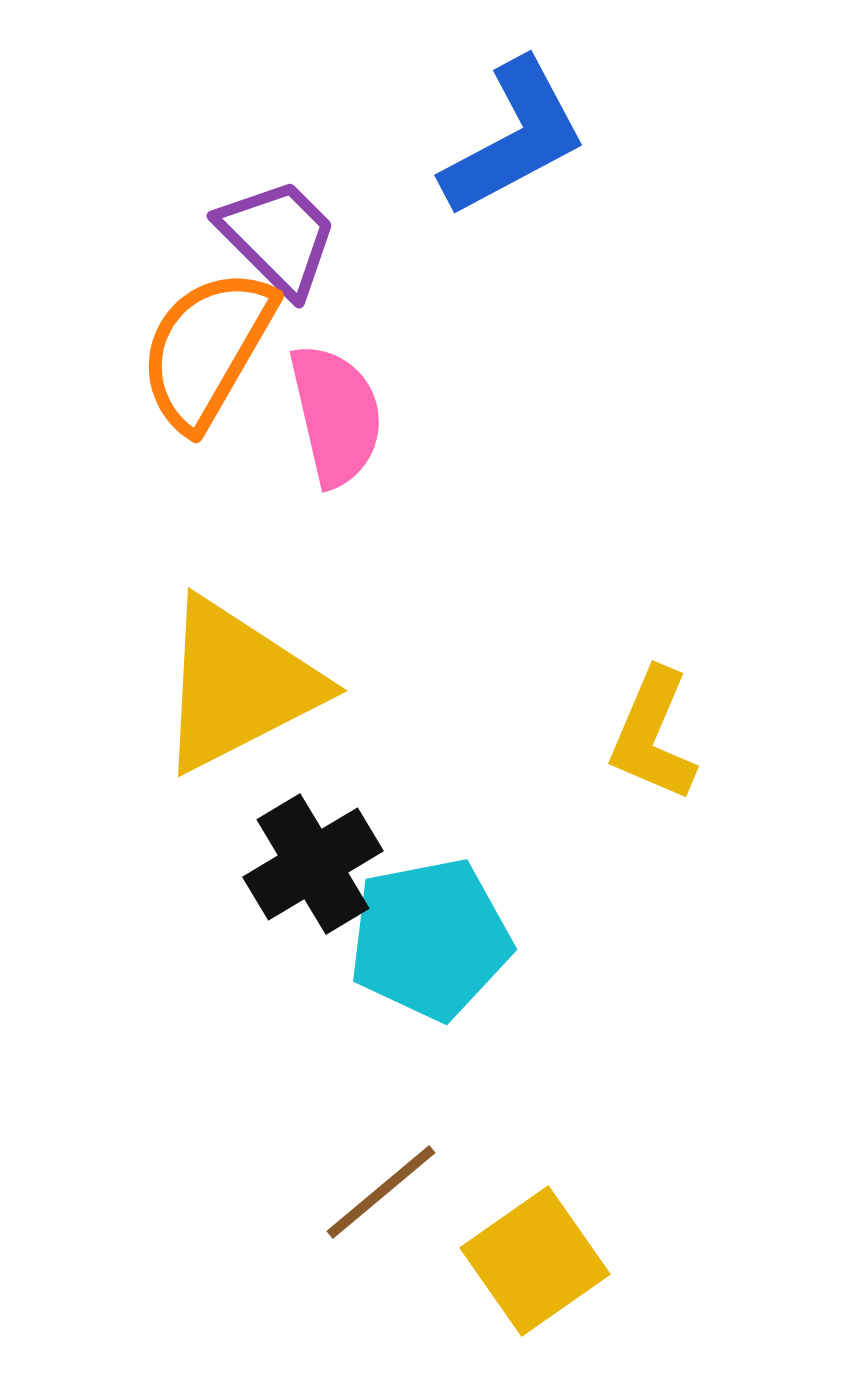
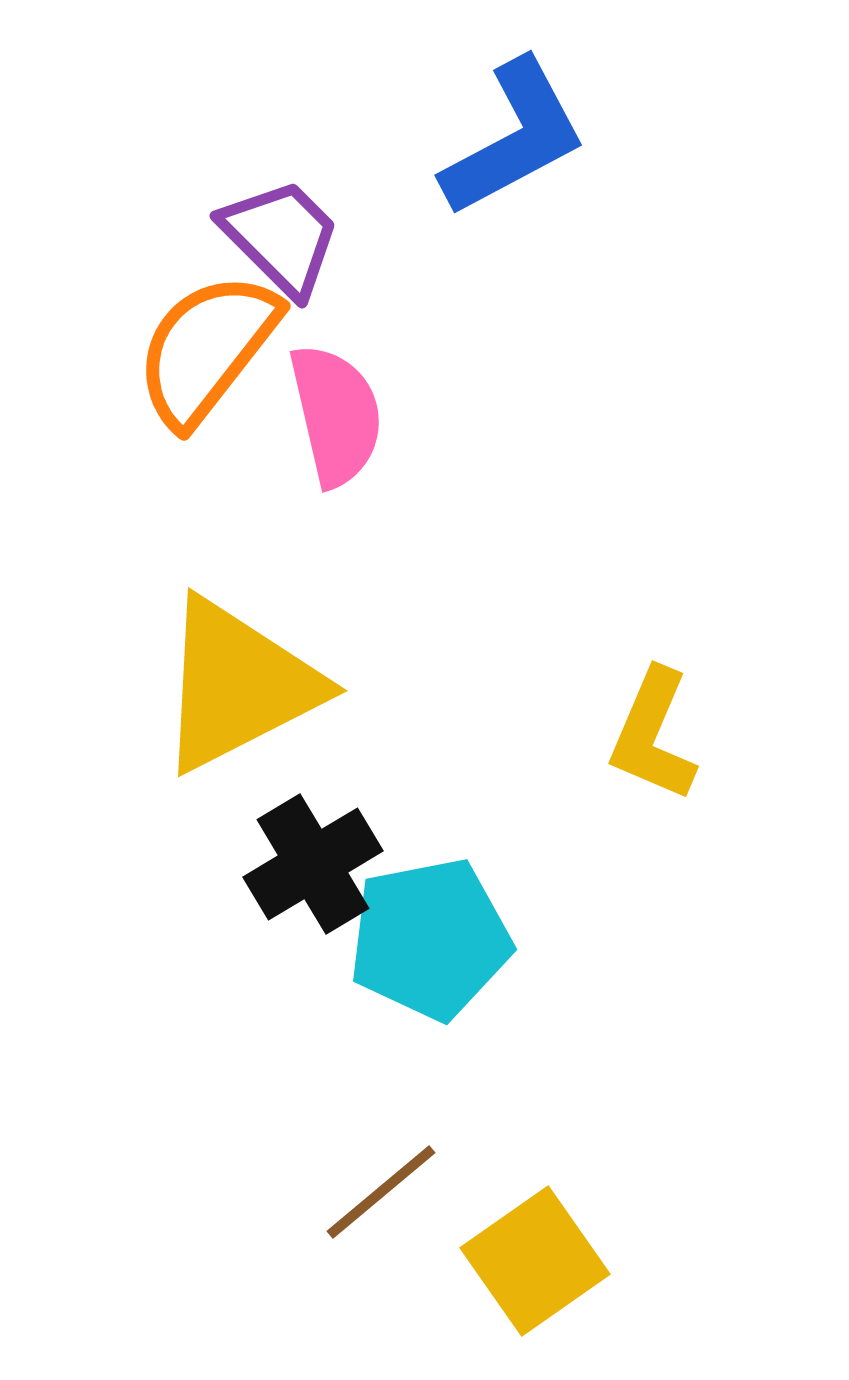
purple trapezoid: moved 3 px right
orange semicircle: rotated 8 degrees clockwise
